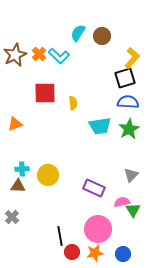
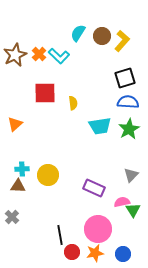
yellow L-shape: moved 10 px left, 17 px up
orange triangle: rotated 21 degrees counterclockwise
black line: moved 1 px up
